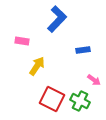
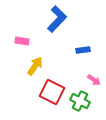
yellow arrow: moved 2 px left
red square: moved 7 px up
